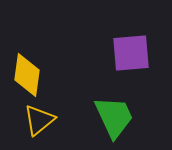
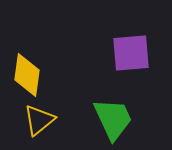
green trapezoid: moved 1 px left, 2 px down
